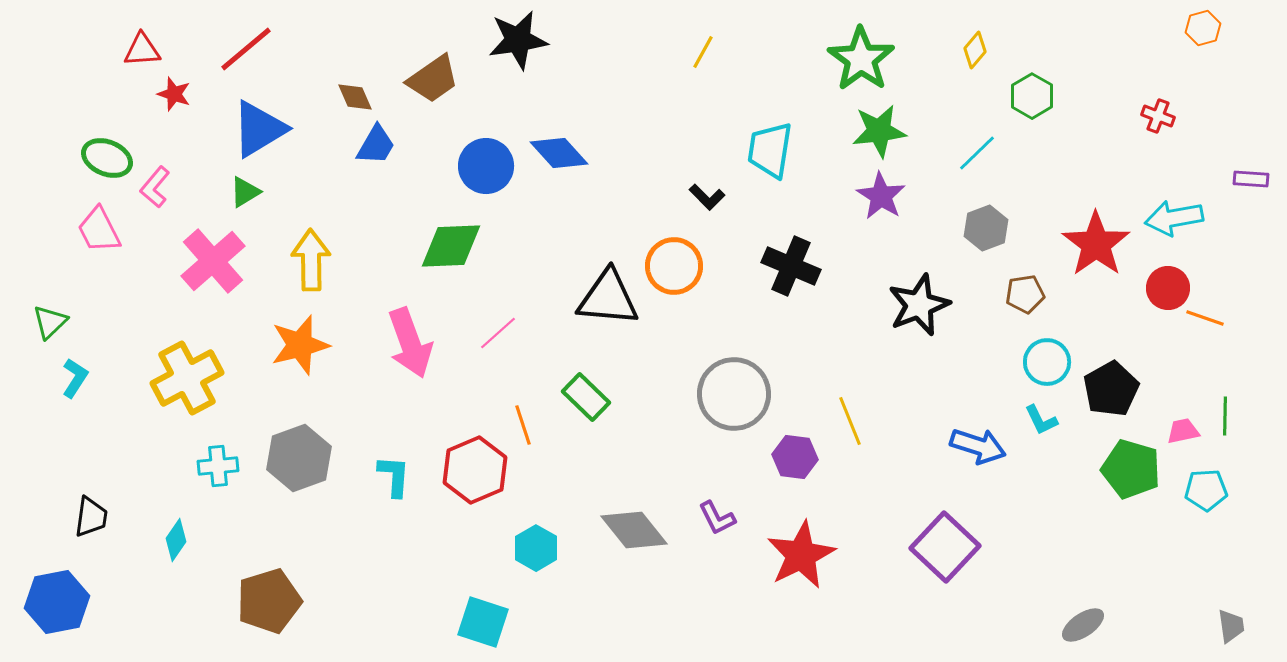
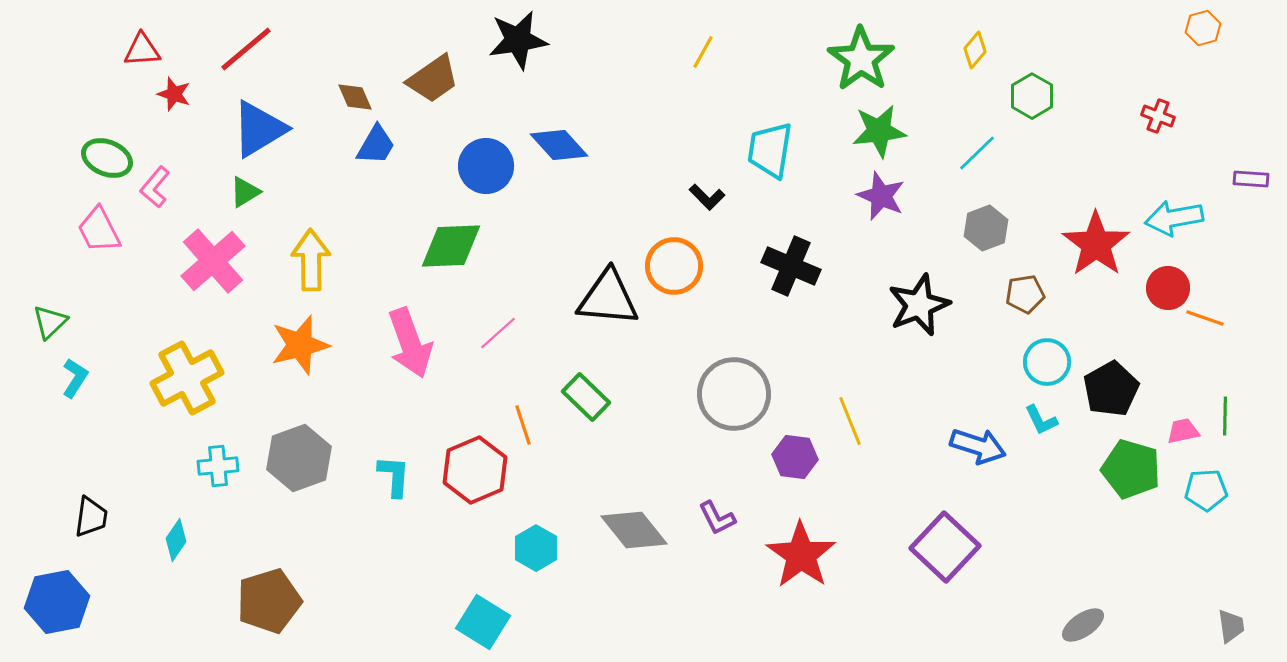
blue diamond at (559, 153): moved 8 px up
purple star at (881, 196): rotated 9 degrees counterclockwise
red star at (801, 555): rotated 10 degrees counterclockwise
cyan square at (483, 622): rotated 14 degrees clockwise
